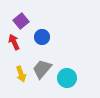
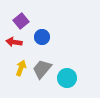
red arrow: rotated 56 degrees counterclockwise
yellow arrow: moved 6 px up; rotated 140 degrees counterclockwise
